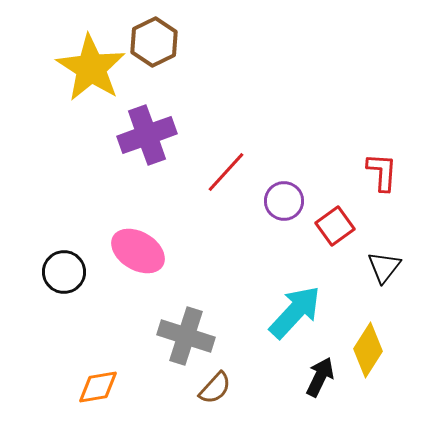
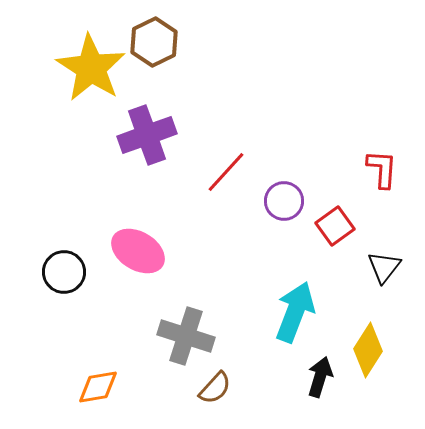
red L-shape: moved 3 px up
cyan arrow: rotated 22 degrees counterclockwise
black arrow: rotated 9 degrees counterclockwise
